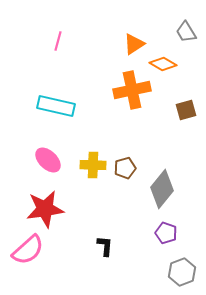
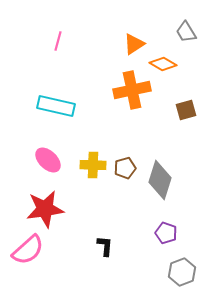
gray diamond: moved 2 px left, 9 px up; rotated 21 degrees counterclockwise
